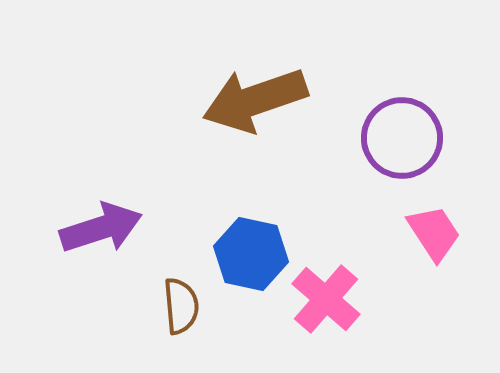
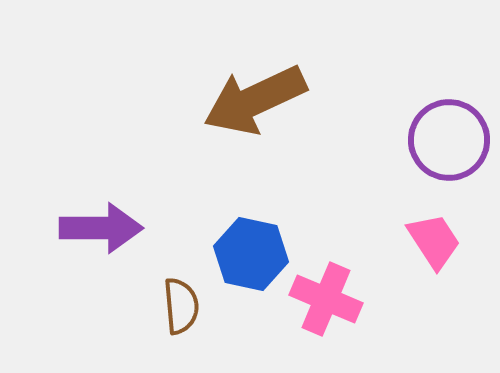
brown arrow: rotated 6 degrees counterclockwise
purple circle: moved 47 px right, 2 px down
purple arrow: rotated 18 degrees clockwise
pink trapezoid: moved 8 px down
pink cross: rotated 18 degrees counterclockwise
